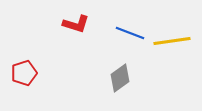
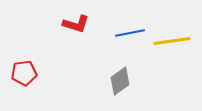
blue line: rotated 32 degrees counterclockwise
red pentagon: rotated 10 degrees clockwise
gray diamond: moved 3 px down
